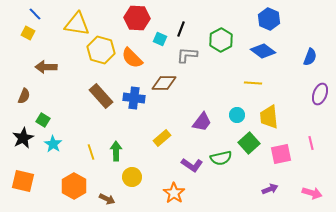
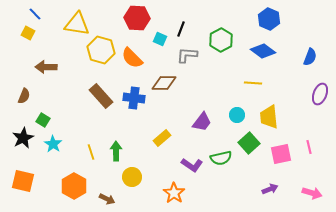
pink line at (311, 143): moved 2 px left, 4 px down
